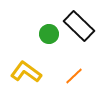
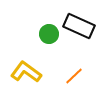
black rectangle: rotated 20 degrees counterclockwise
